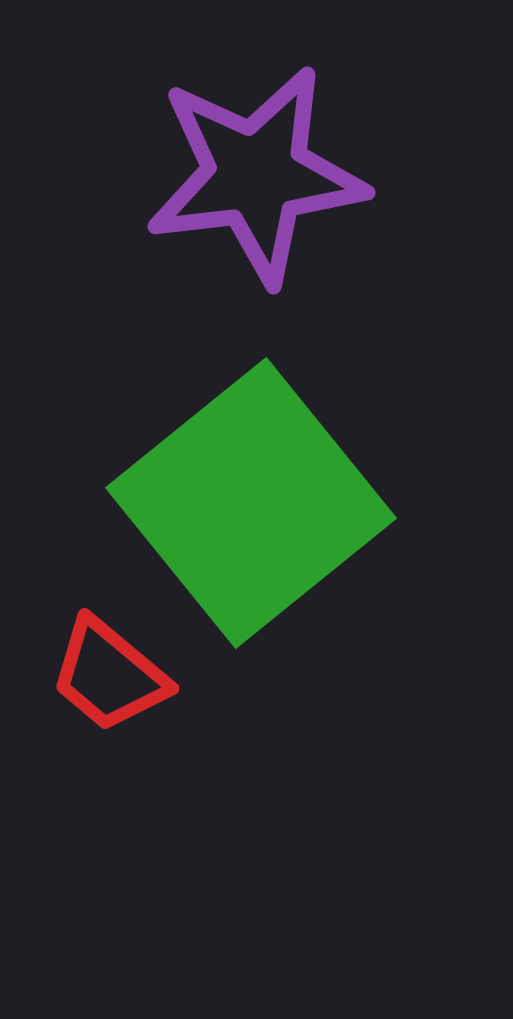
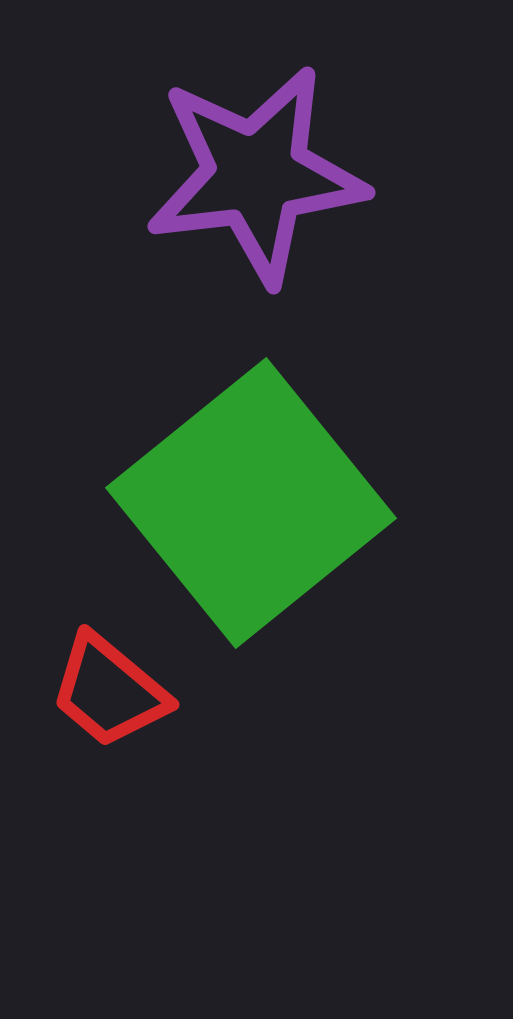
red trapezoid: moved 16 px down
